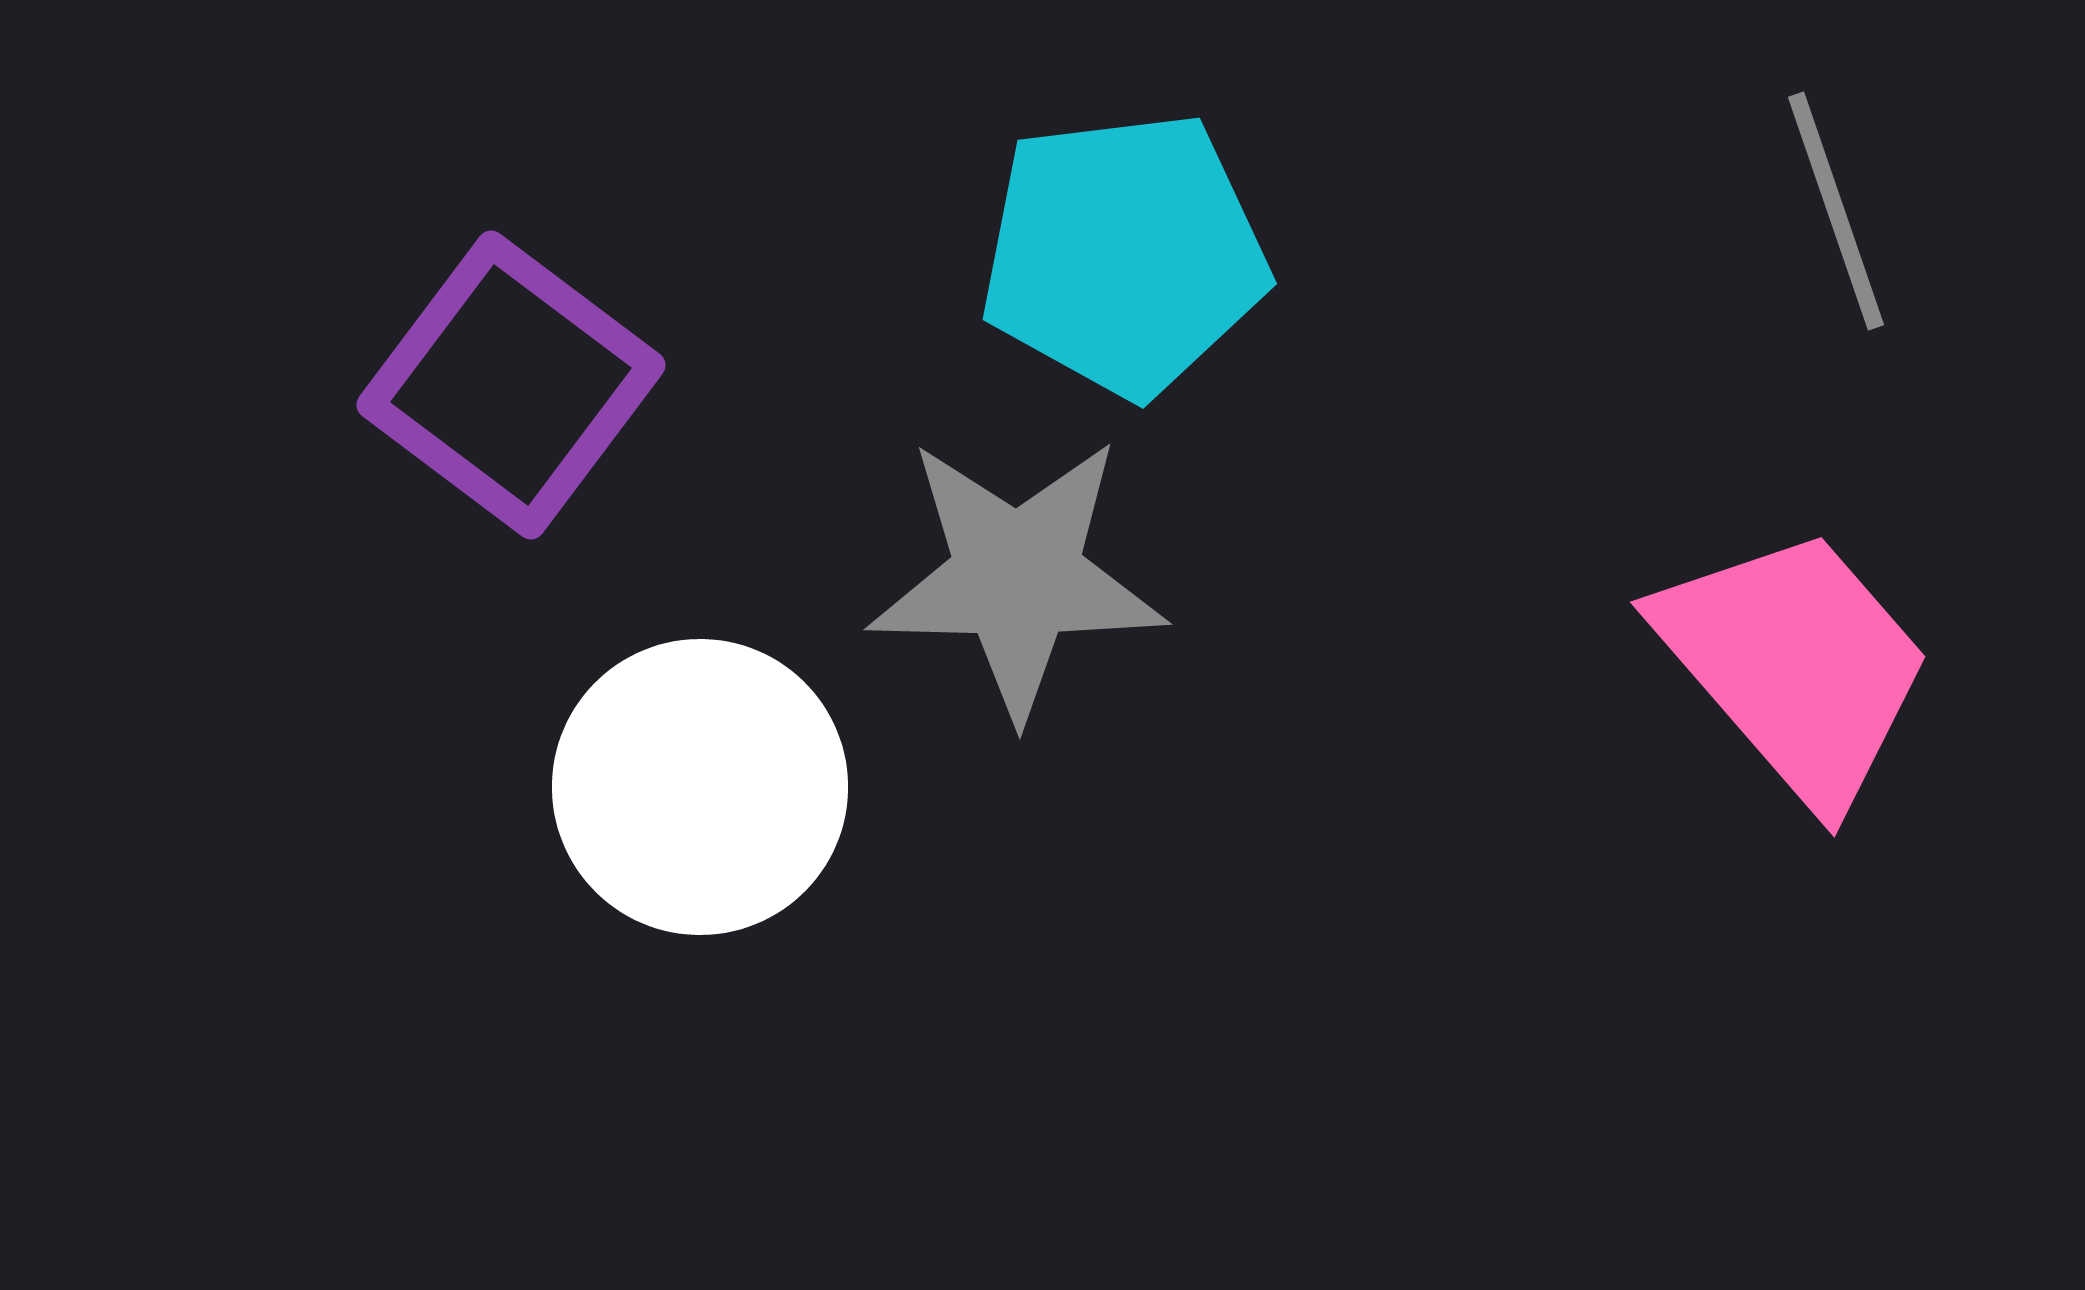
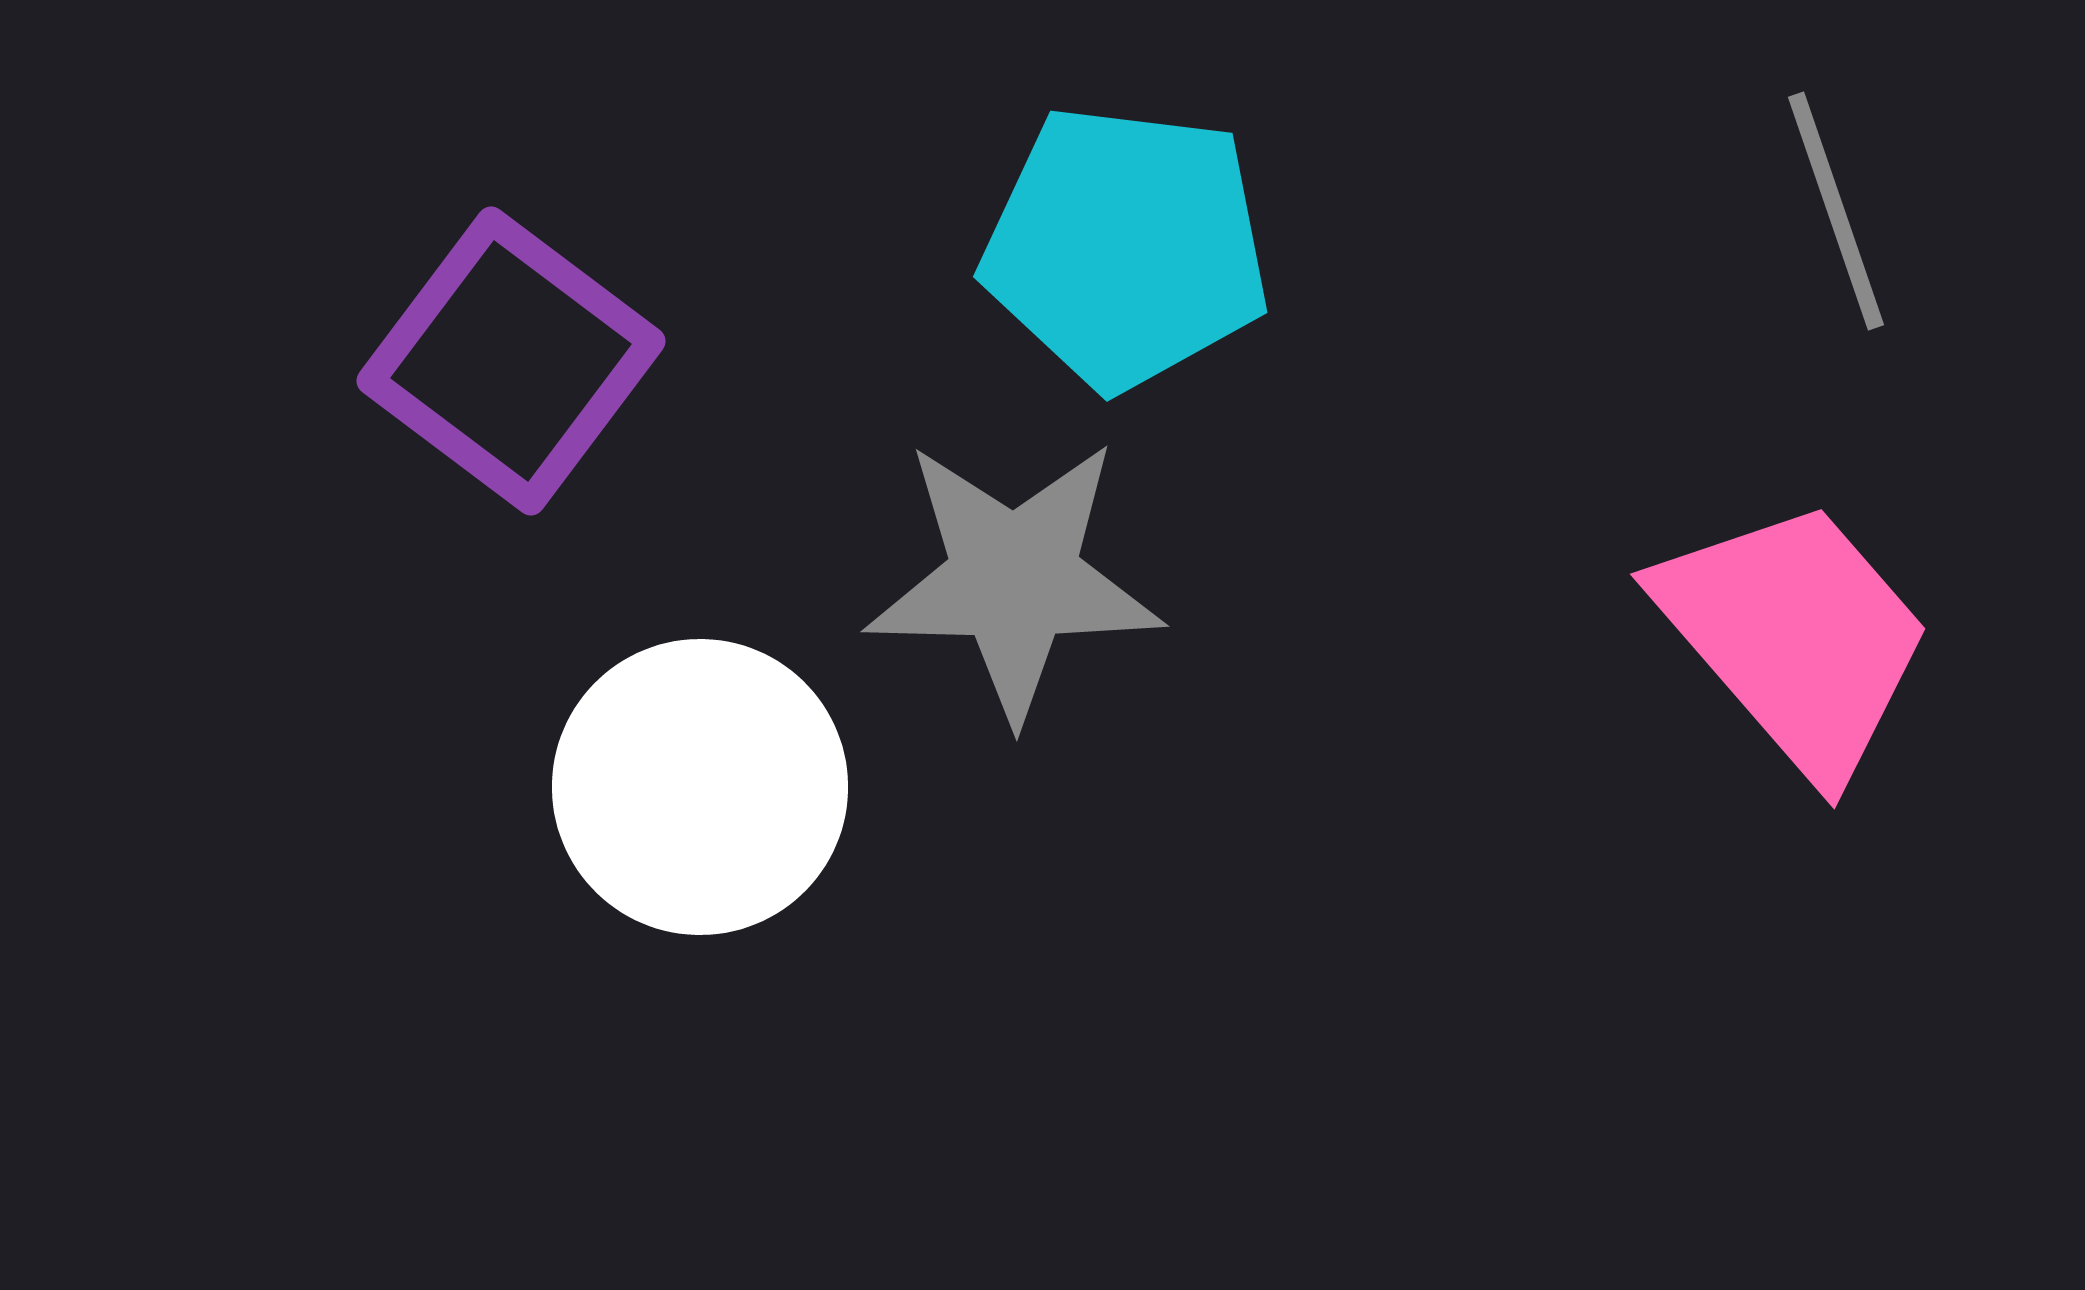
cyan pentagon: moved 2 px right, 7 px up; rotated 14 degrees clockwise
purple square: moved 24 px up
gray star: moved 3 px left, 2 px down
pink trapezoid: moved 28 px up
